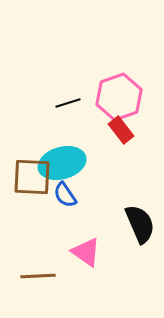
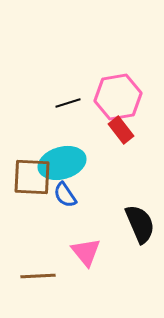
pink hexagon: moved 1 px left; rotated 9 degrees clockwise
pink triangle: rotated 16 degrees clockwise
